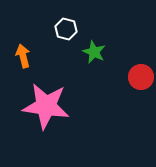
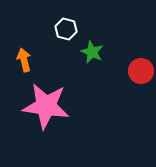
green star: moved 2 px left
orange arrow: moved 1 px right, 4 px down
red circle: moved 6 px up
